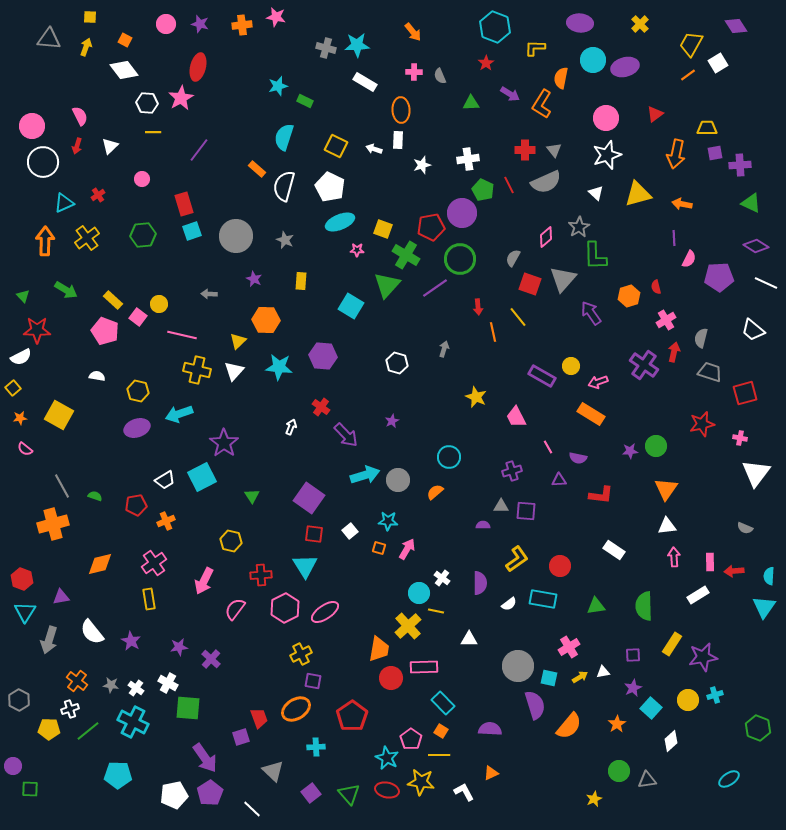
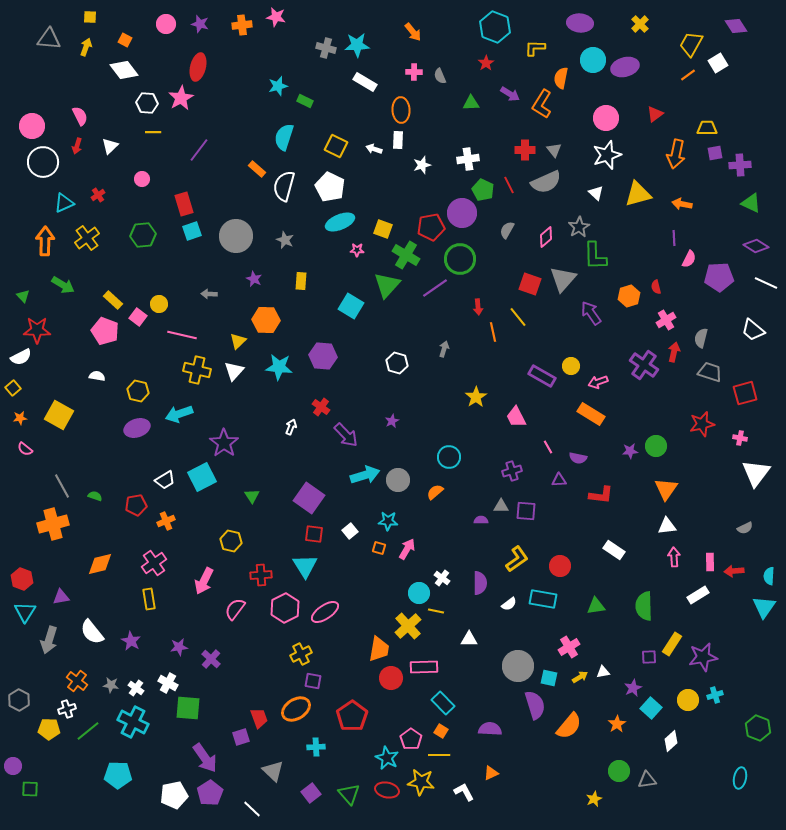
gray semicircle at (513, 258): moved 6 px left, 28 px up
green arrow at (66, 290): moved 3 px left, 5 px up
yellow star at (476, 397): rotated 15 degrees clockwise
purple semicircle at (483, 525): moved 2 px left, 5 px up
gray semicircle at (745, 528): rotated 49 degrees counterclockwise
purple square at (633, 655): moved 16 px right, 2 px down
white cross at (70, 709): moved 3 px left
cyan ellipse at (729, 779): moved 11 px right, 1 px up; rotated 45 degrees counterclockwise
